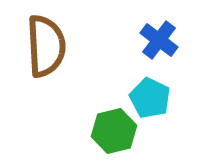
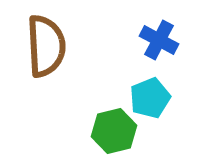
blue cross: rotated 9 degrees counterclockwise
cyan pentagon: rotated 24 degrees clockwise
